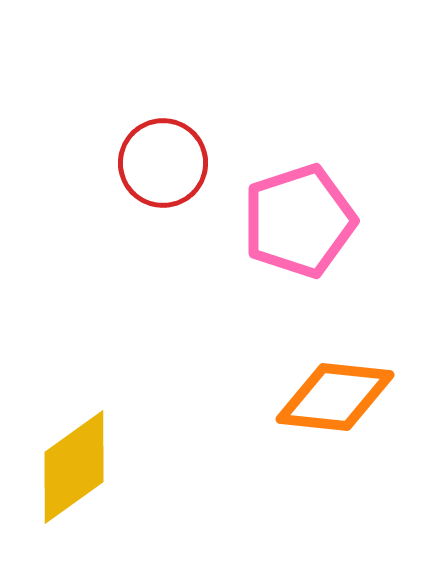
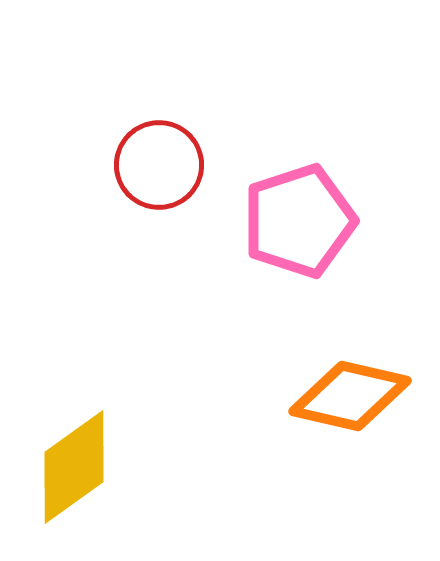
red circle: moved 4 px left, 2 px down
orange diamond: moved 15 px right, 1 px up; rotated 7 degrees clockwise
